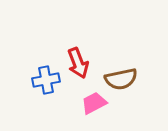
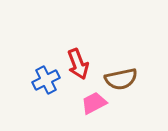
red arrow: moved 1 px down
blue cross: rotated 16 degrees counterclockwise
